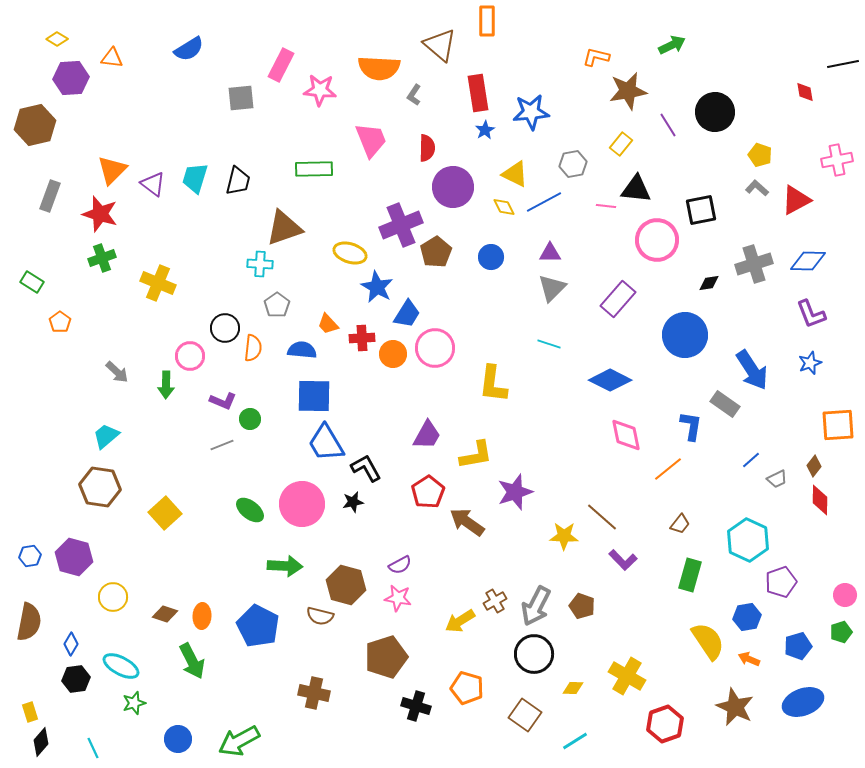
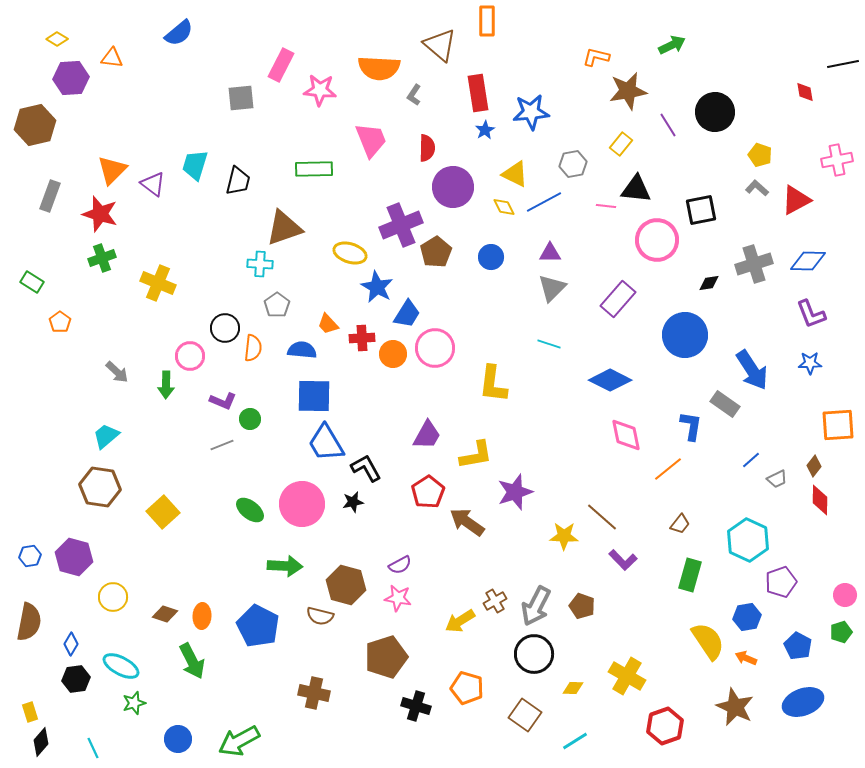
blue semicircle at (189, 49): moved 10 px left, 16 px up; rotated 8 degrees counterclockwise
cyan trapezoid at (195, 178): moved 13 px up
blue star at (810, 363): rotated 20 degrees clockwise
yellow square at (165, 513): moved 2 px left, 1 px up
blue pentagon at (798, 646): rotated 28 degrees counterclockwise
orange arrow at (749, 659): moved 3 px left, 1 px up
red hexagon at (665, 724): moved 2 px down
